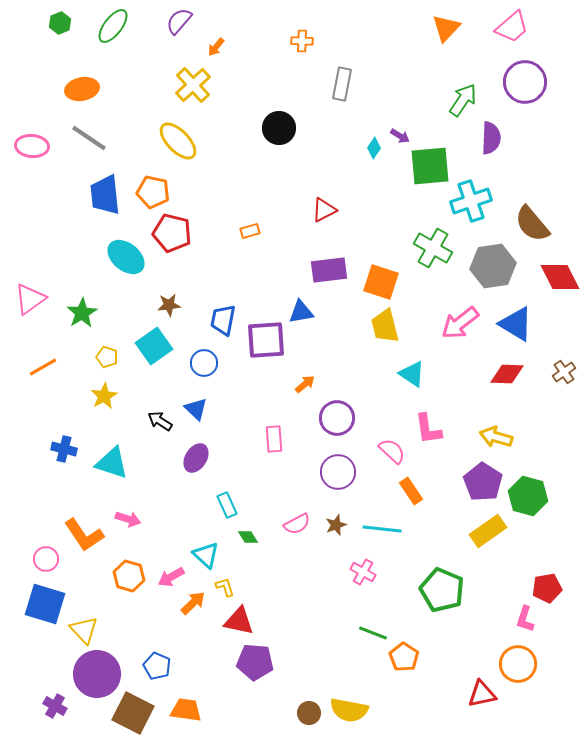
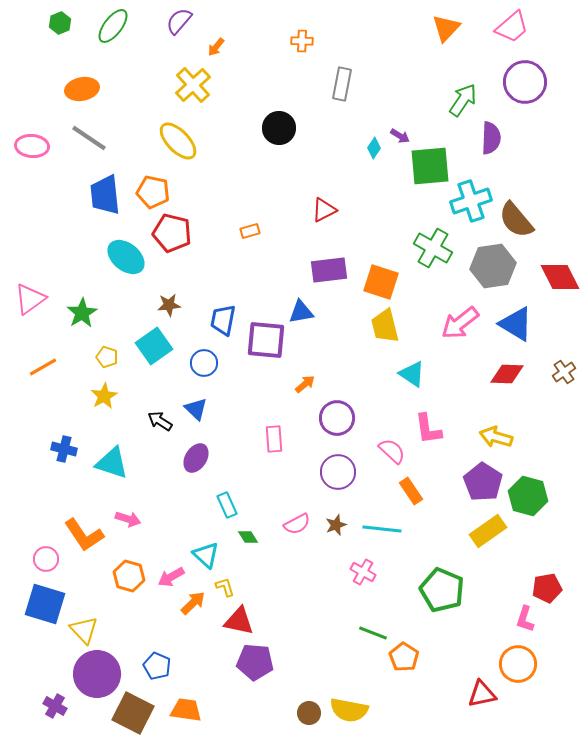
brown semicircle at (532, 224): moved 16 px left, 4 px up
purple square at (266, 340): rotated 9 degrees clockwise
